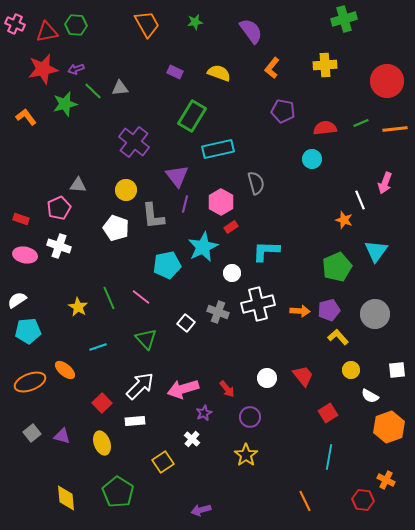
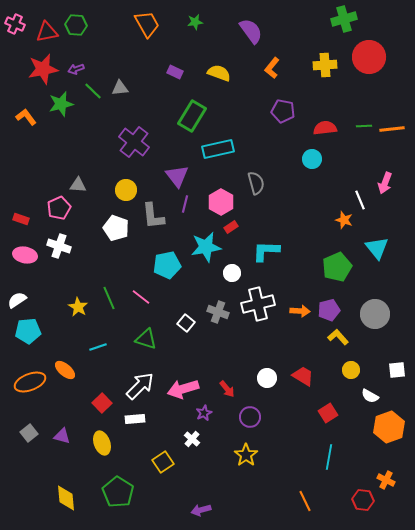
red circle at (387, 81): moved 18 px left, 24 px up
green star at (65, 104): moved 4 px left
green line at (361, 123): moved 3 px right, 3 px down; rotated 21 degrees clockwise
orange line at (395, 129): moved 3 px left
cyan star at (203, 247): moved 3 px right; rotated 16 degrees clockwise
cyan triangle at (376, 251): moved 1 px right, 3 px up; rotated 15 degrees counterclockwise
green triangle at (146, 339): rotated 30 degrees counterclockwise
red trapezoid at (303, 376): rotated 20 degrees counterclockwise
white rectangle at (135, 421): moved 2 px up
gray square at (32, 433): moved 3 px left
